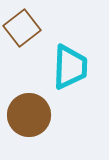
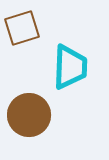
brown square: rotated 21 degrees clockwise
